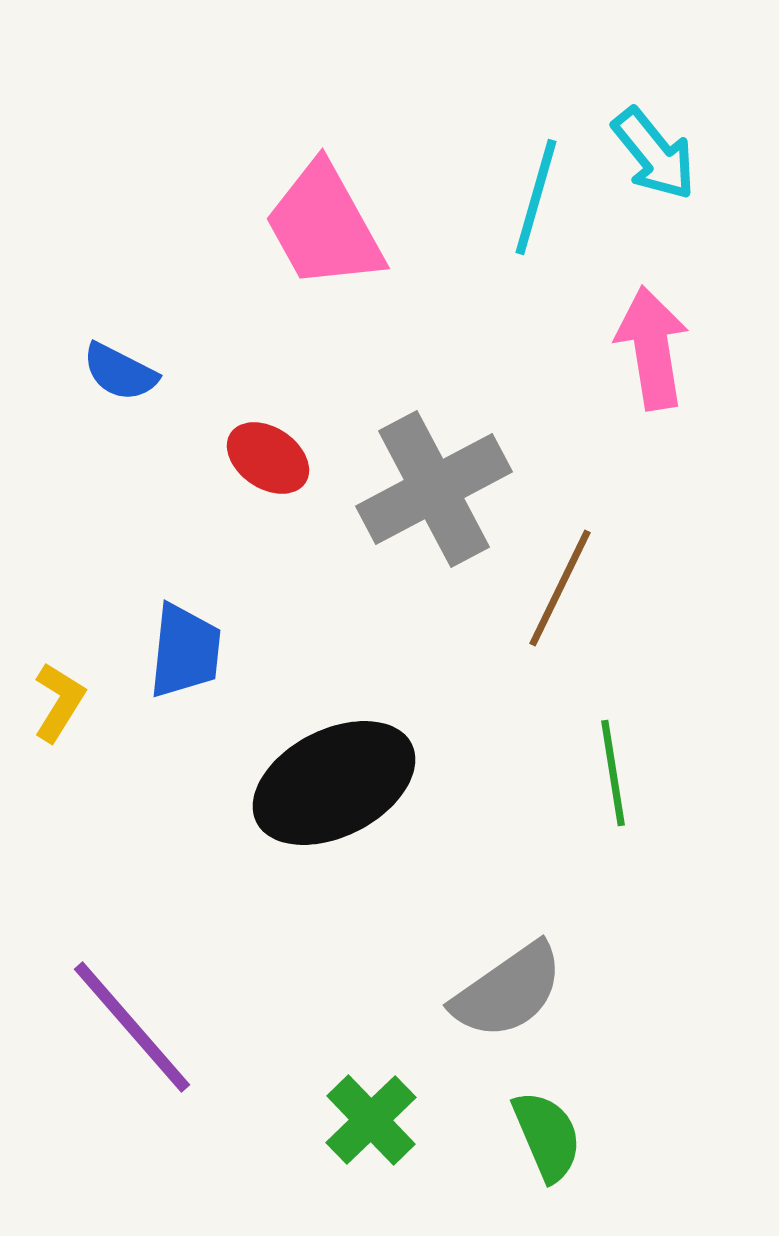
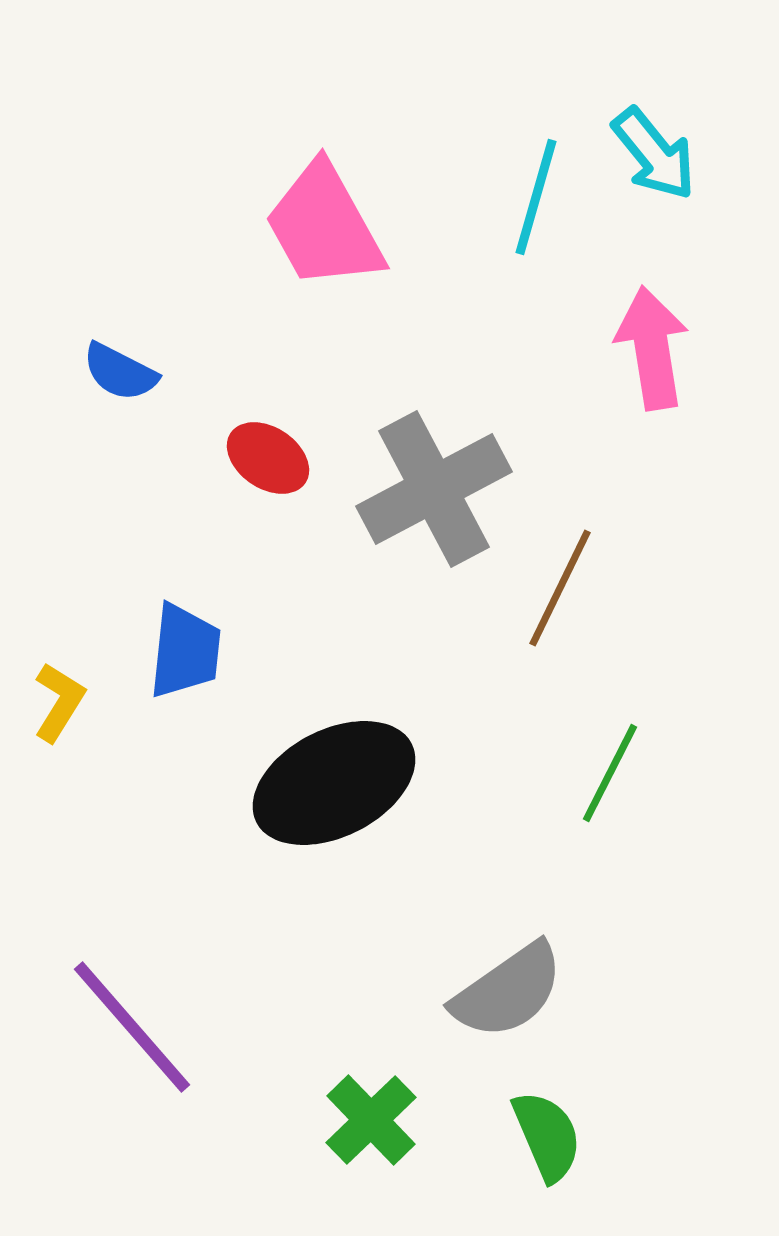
green line: moved 3 px left; rotated 36 degrees clockwise
